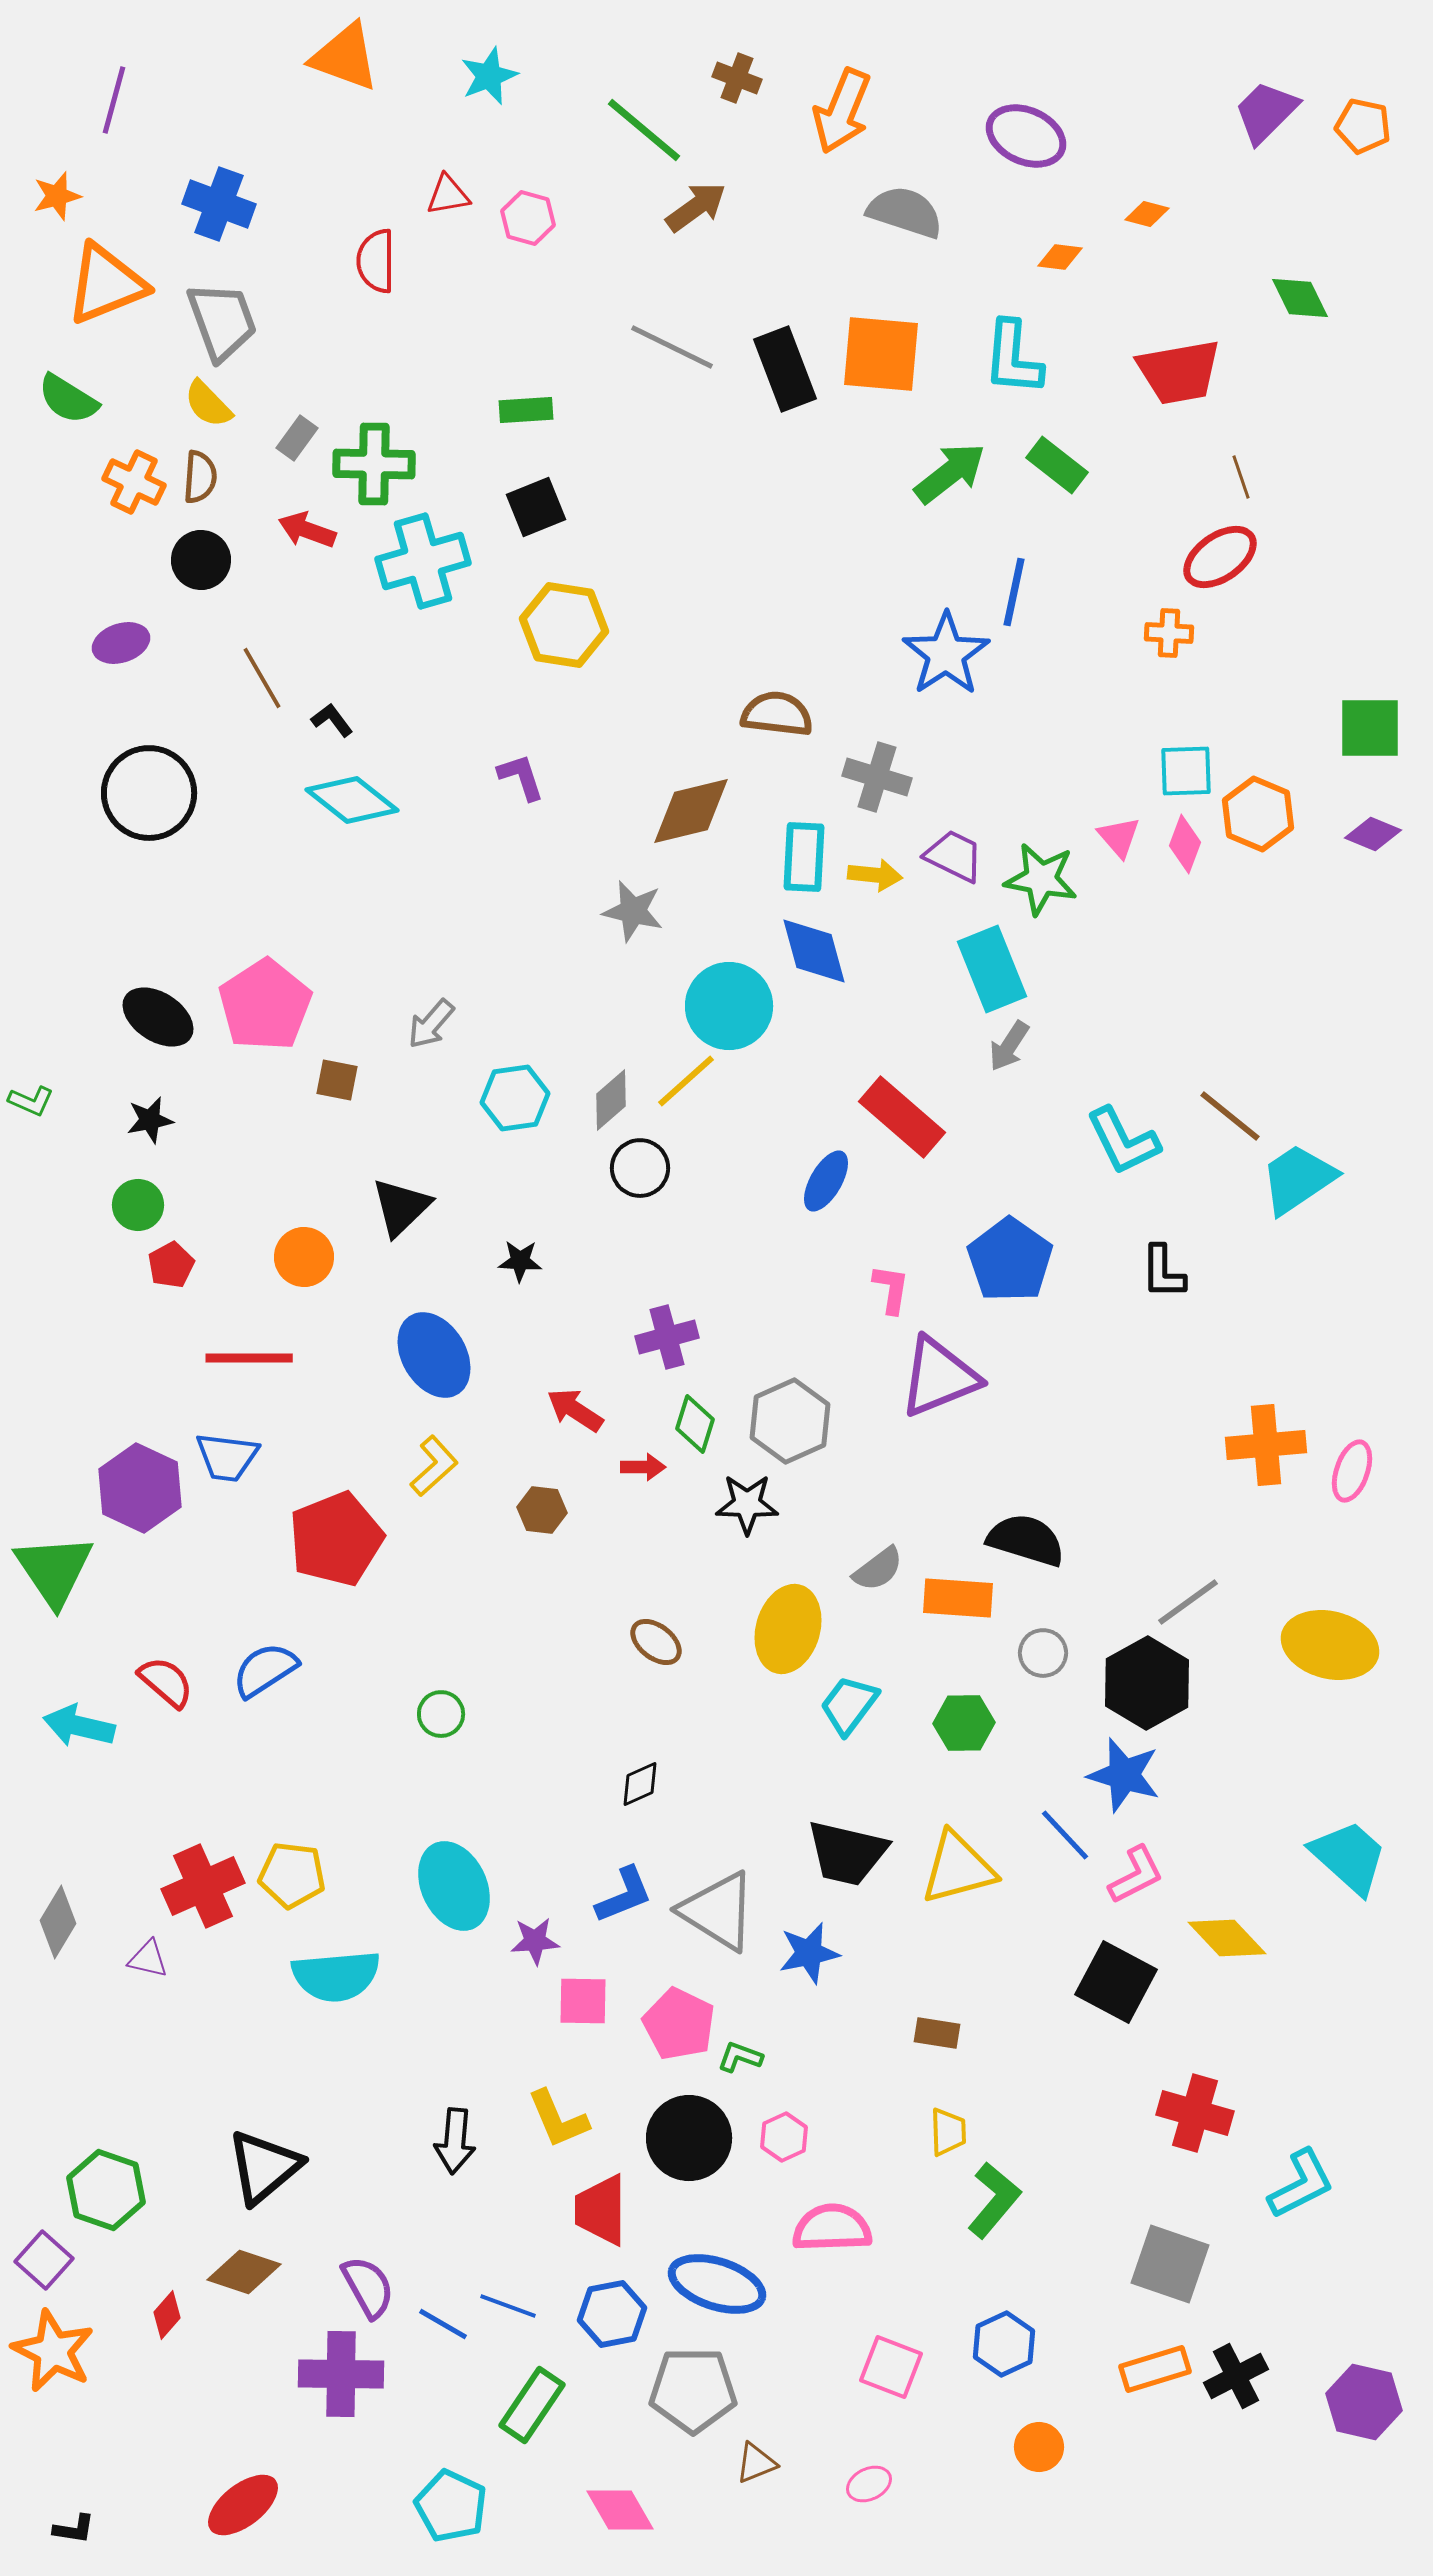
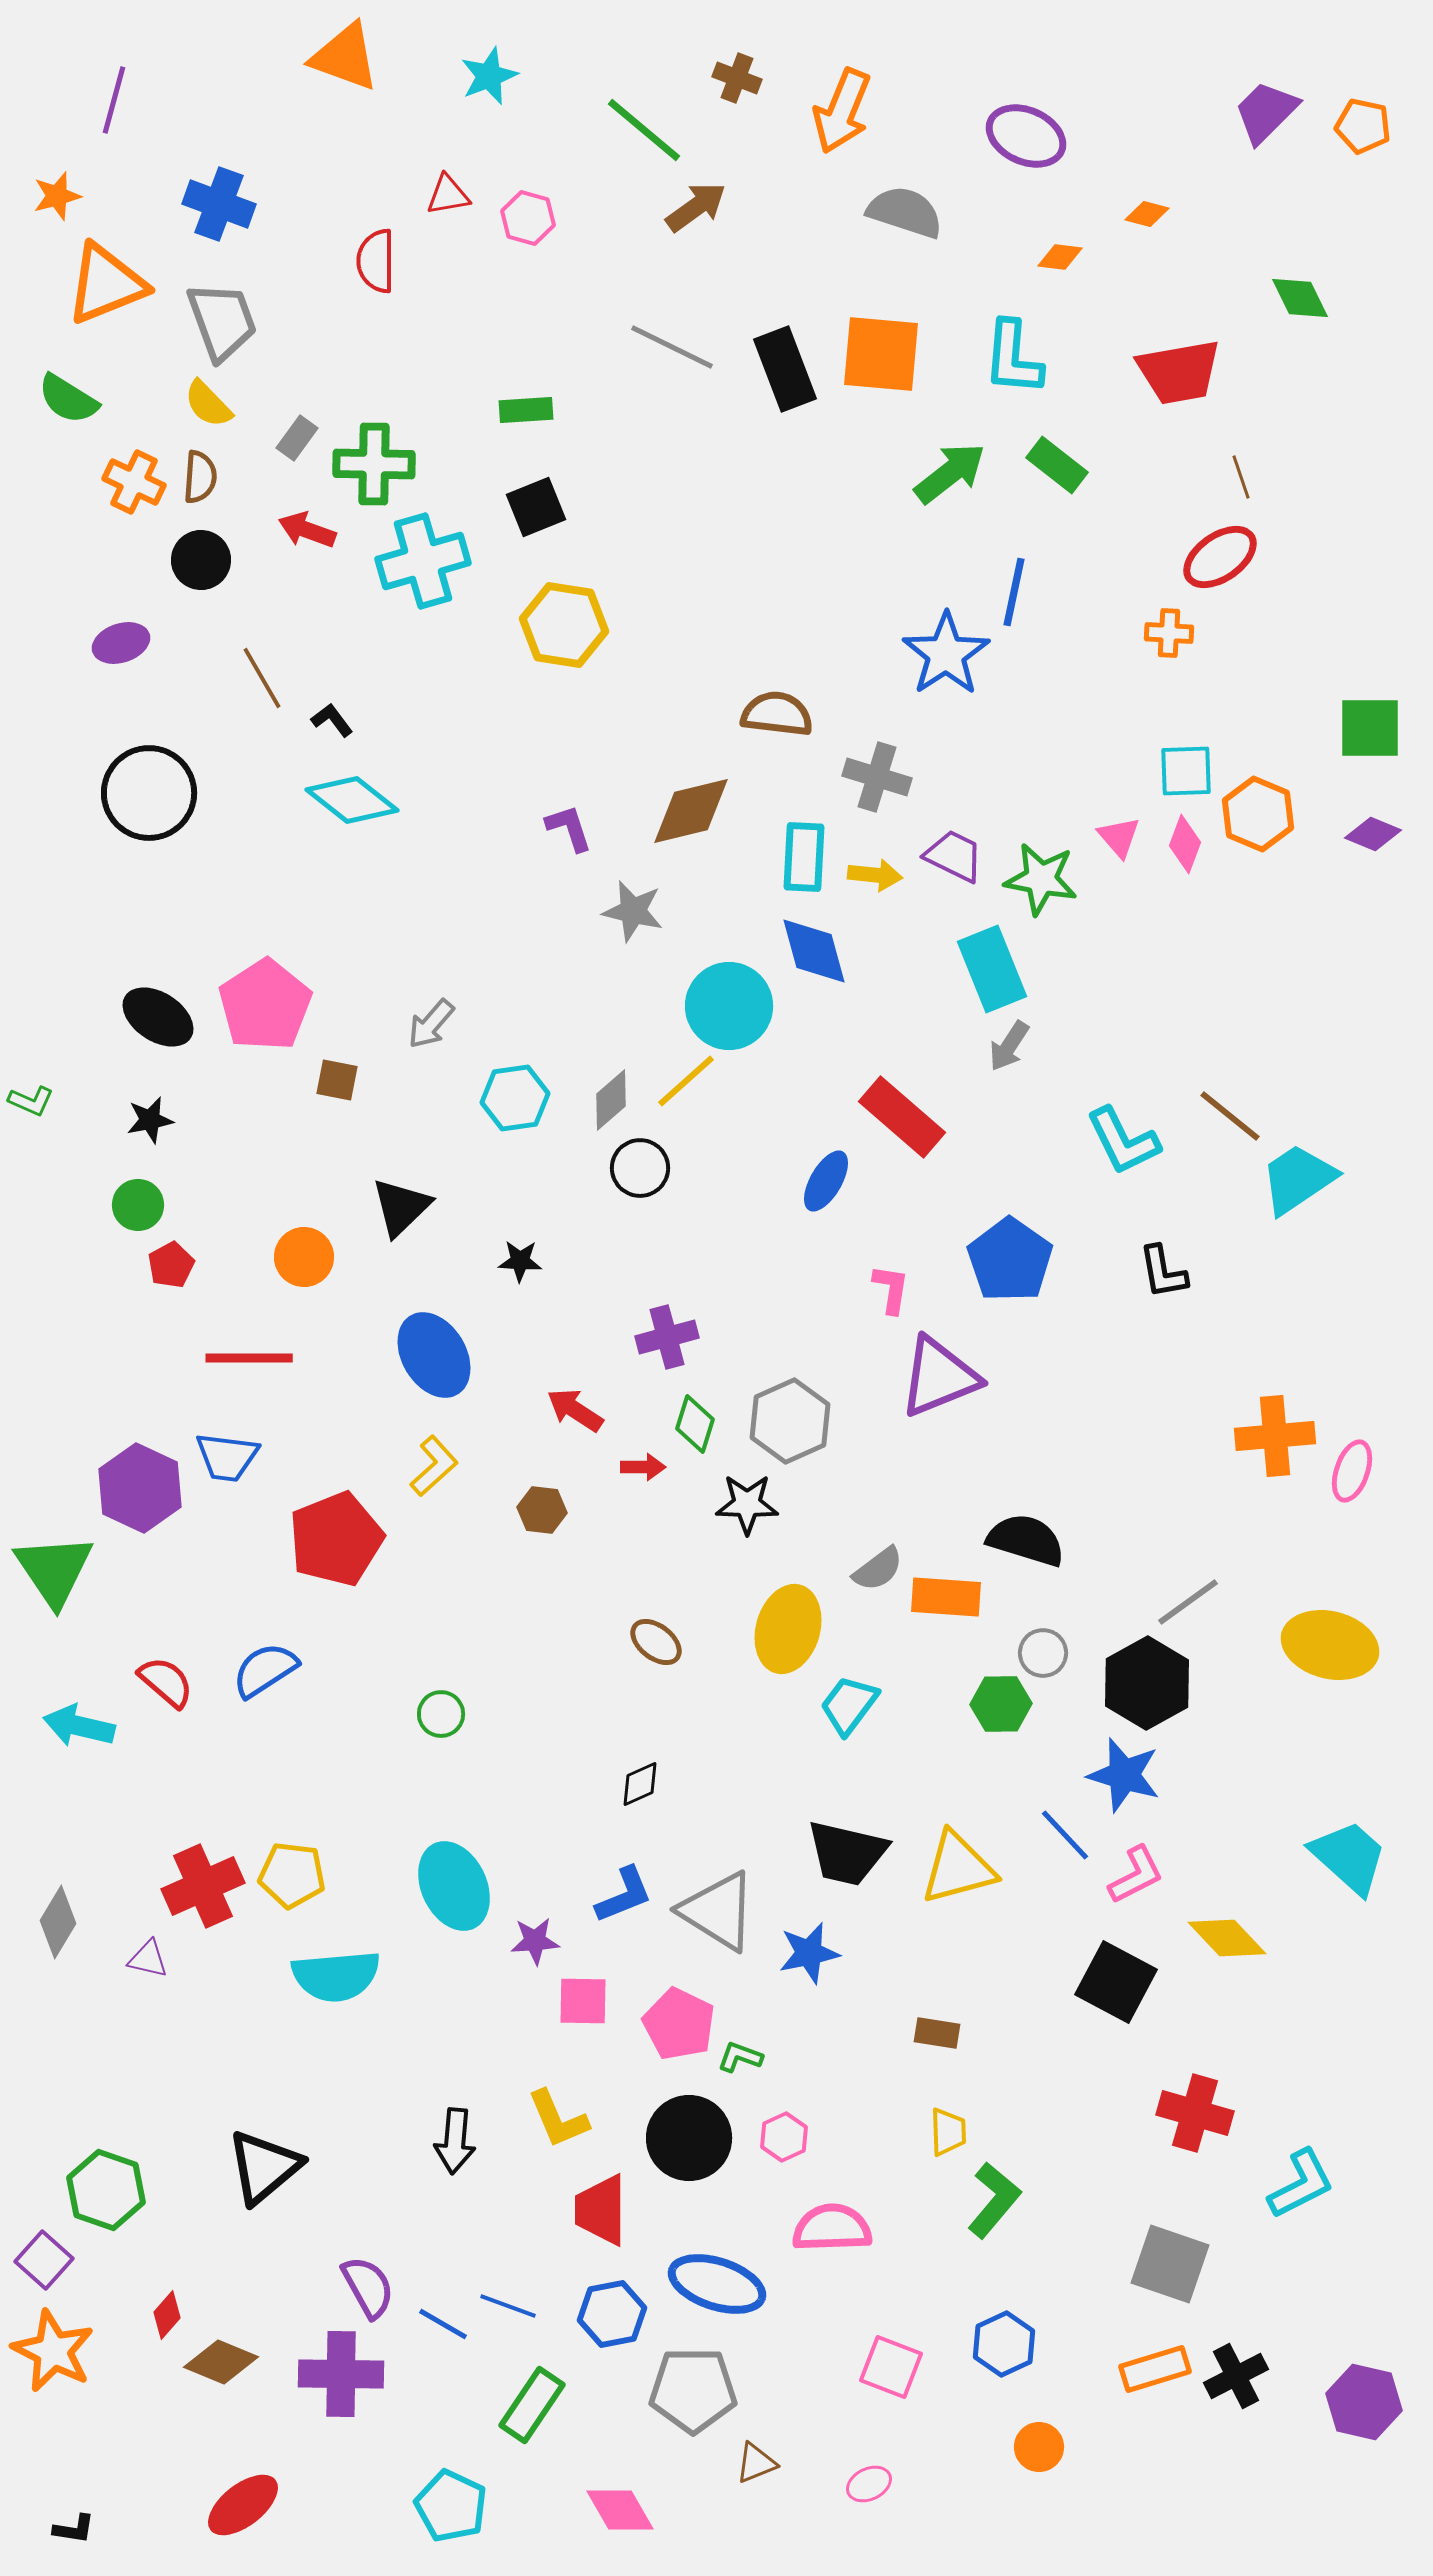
purple L-shape at (521, 777): moved 48 px right, 51 px down
black L-shape at (1163, 1272): rotated 10 degrees counterclockwise
orange cross at (1266, 1445): moved 9 px right, 9 px up
orange rectangle at (958, 1598): moved 12 px left, 1 px up
green hexagon at (964, 1723): moved 37 px right, 19 px up
brown diamond at (244, 2272): moved 23 px left, 90 px down; rotated 4 degrees clockwise
